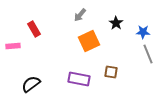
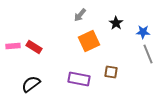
red rectangle: moved 18 px down; rotated 28 degrees counterclockwise
